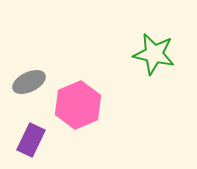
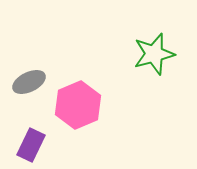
green star: rotated 27 degrees counterclockwise
purple rectangle: moved 5 px down
